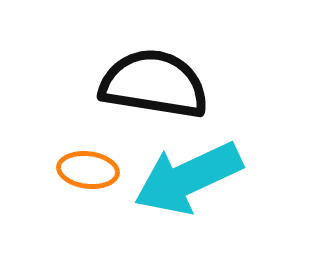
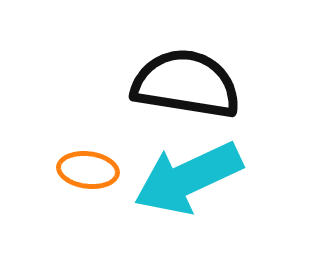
black semicircle: moved 32 px right
